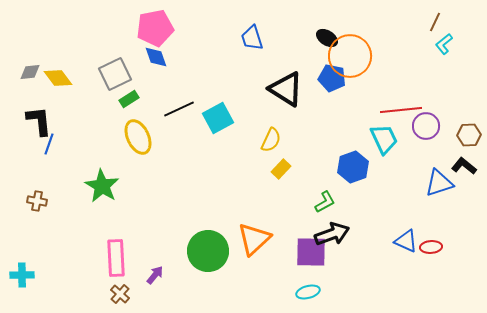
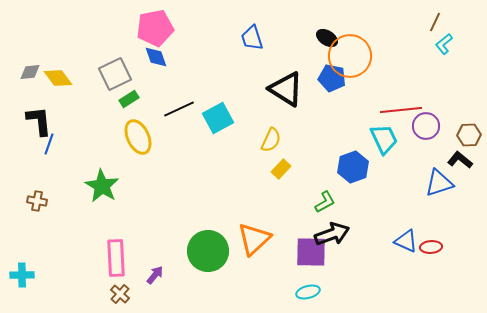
black L-shape at (464, 166): moved 4 px left, 6 px up
